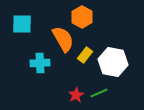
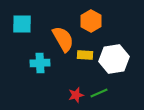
orange hexagon: moved 9 px right, 4 px down
yellow rectangle: rotated 56 degrees clockwise
white hexagon: moved 1 px right, 3 px up; rotated 20 degrees counterclockwise
red star: rotated 14 degrees clockwise
